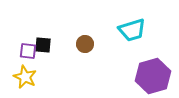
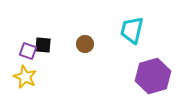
cyan trapezoid: rotated 120 degrees clockwise
purple square: rotated 12 degrees clockwise
